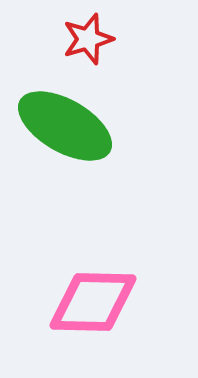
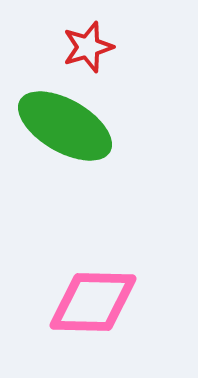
red star: moved 8 px down
